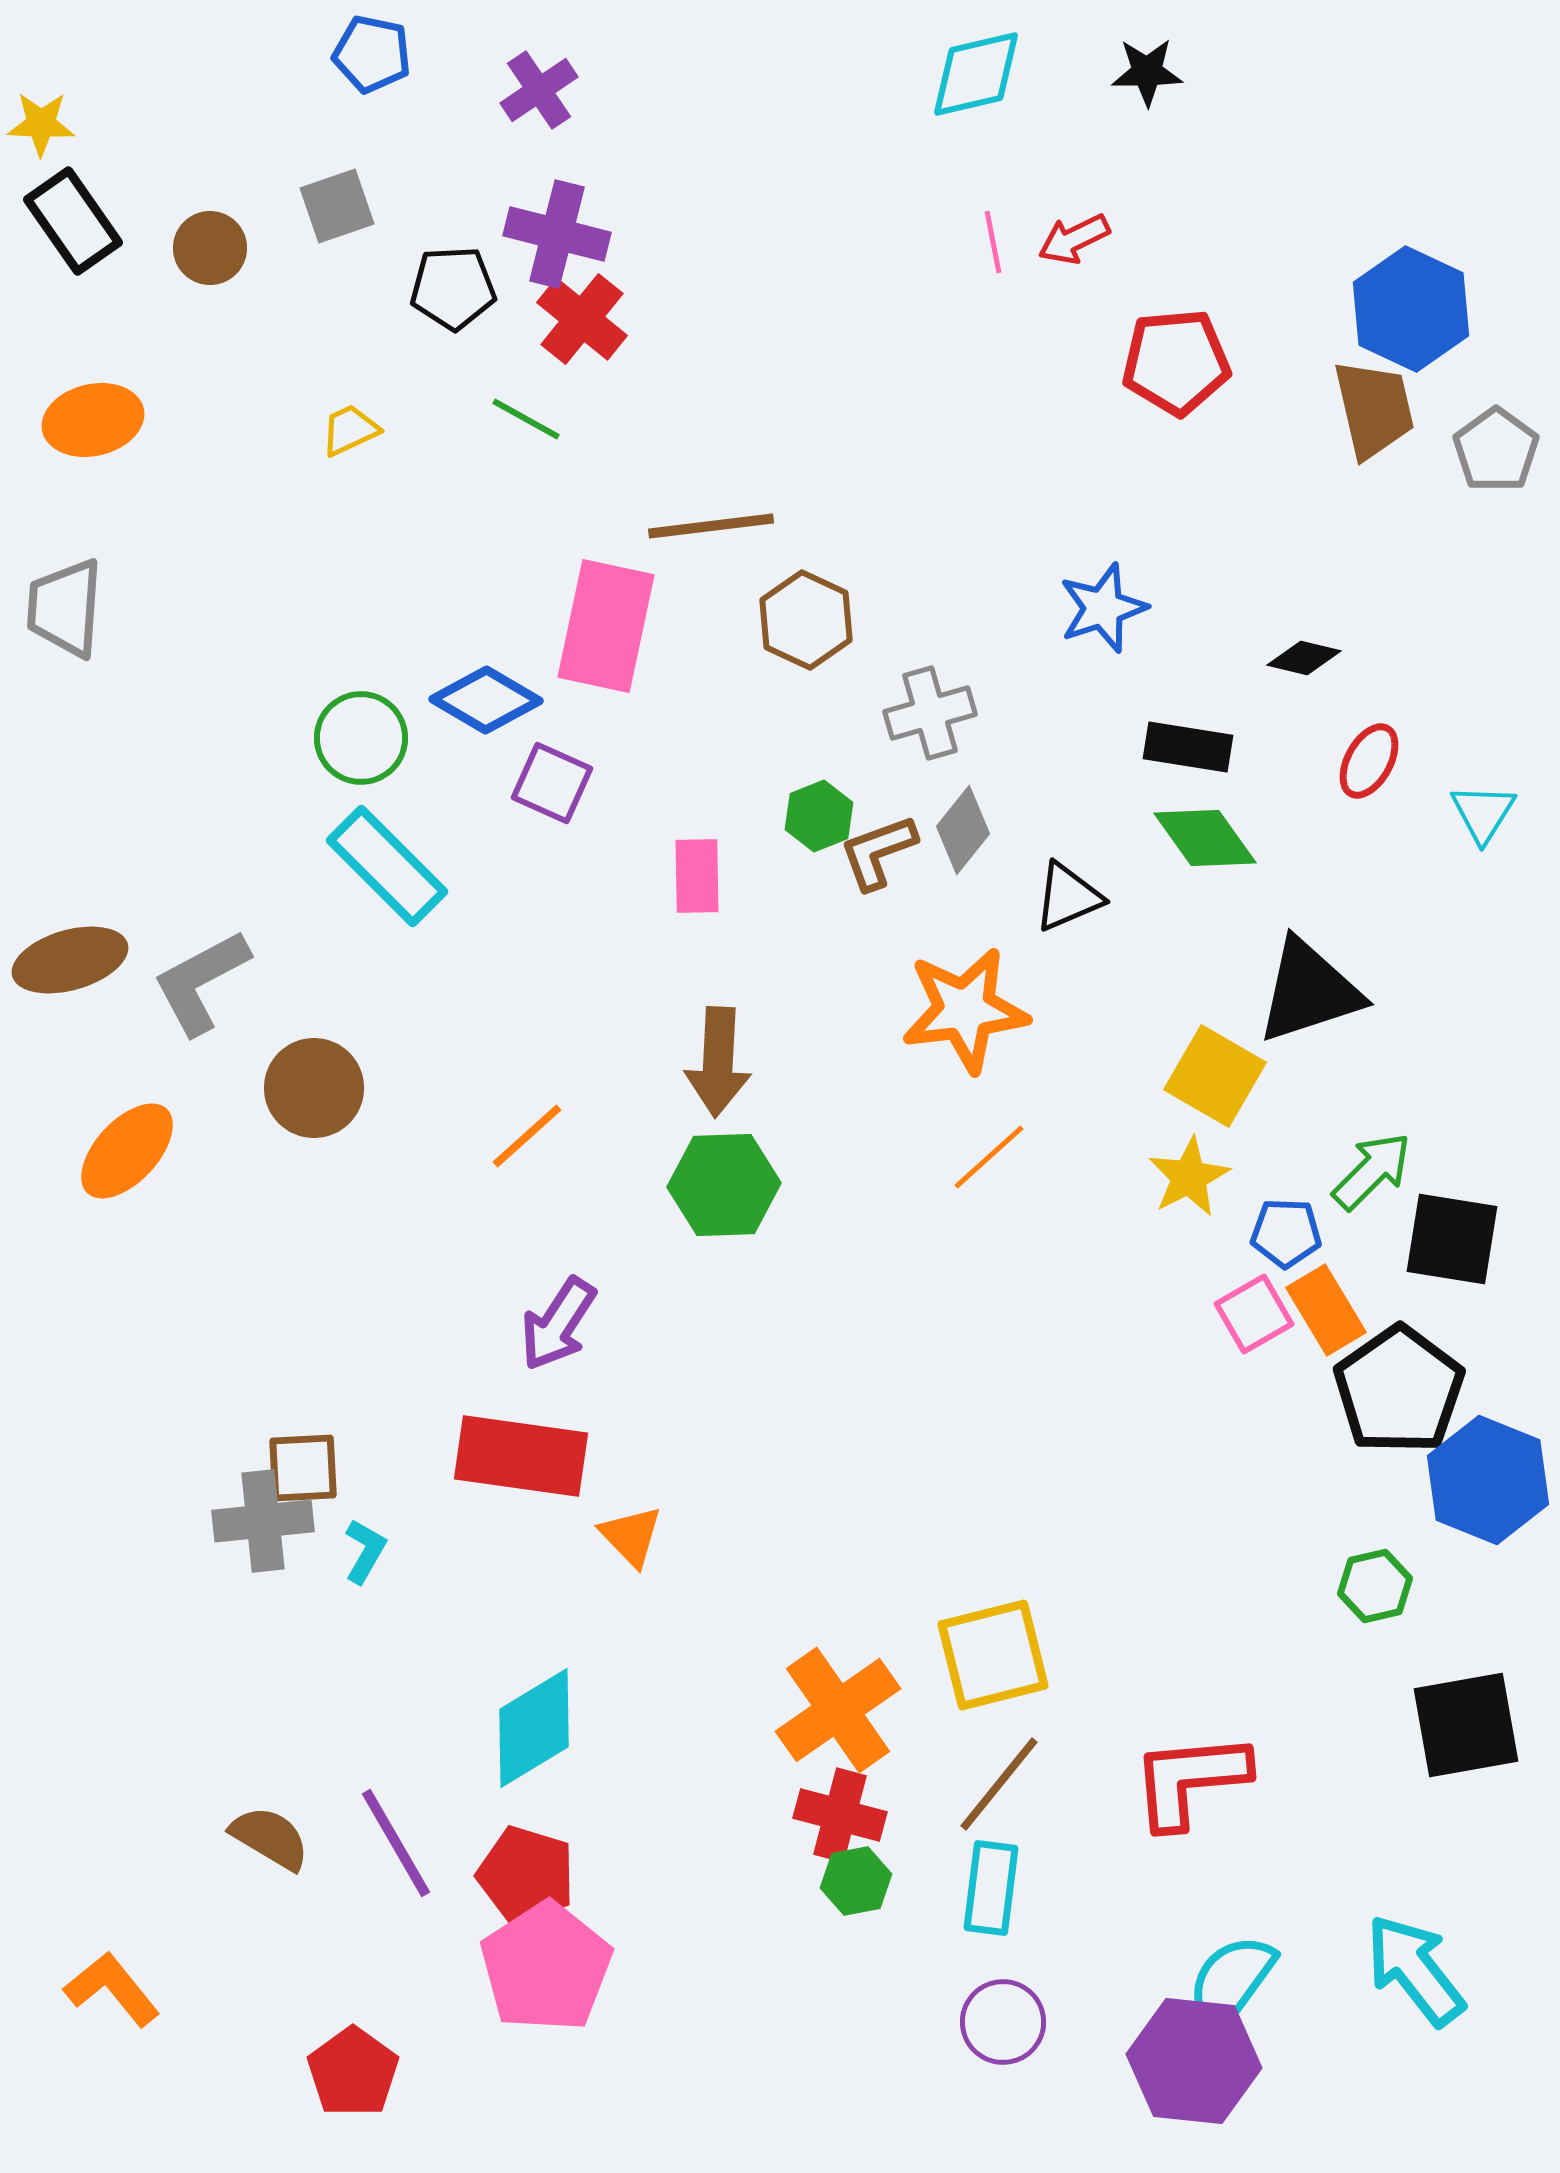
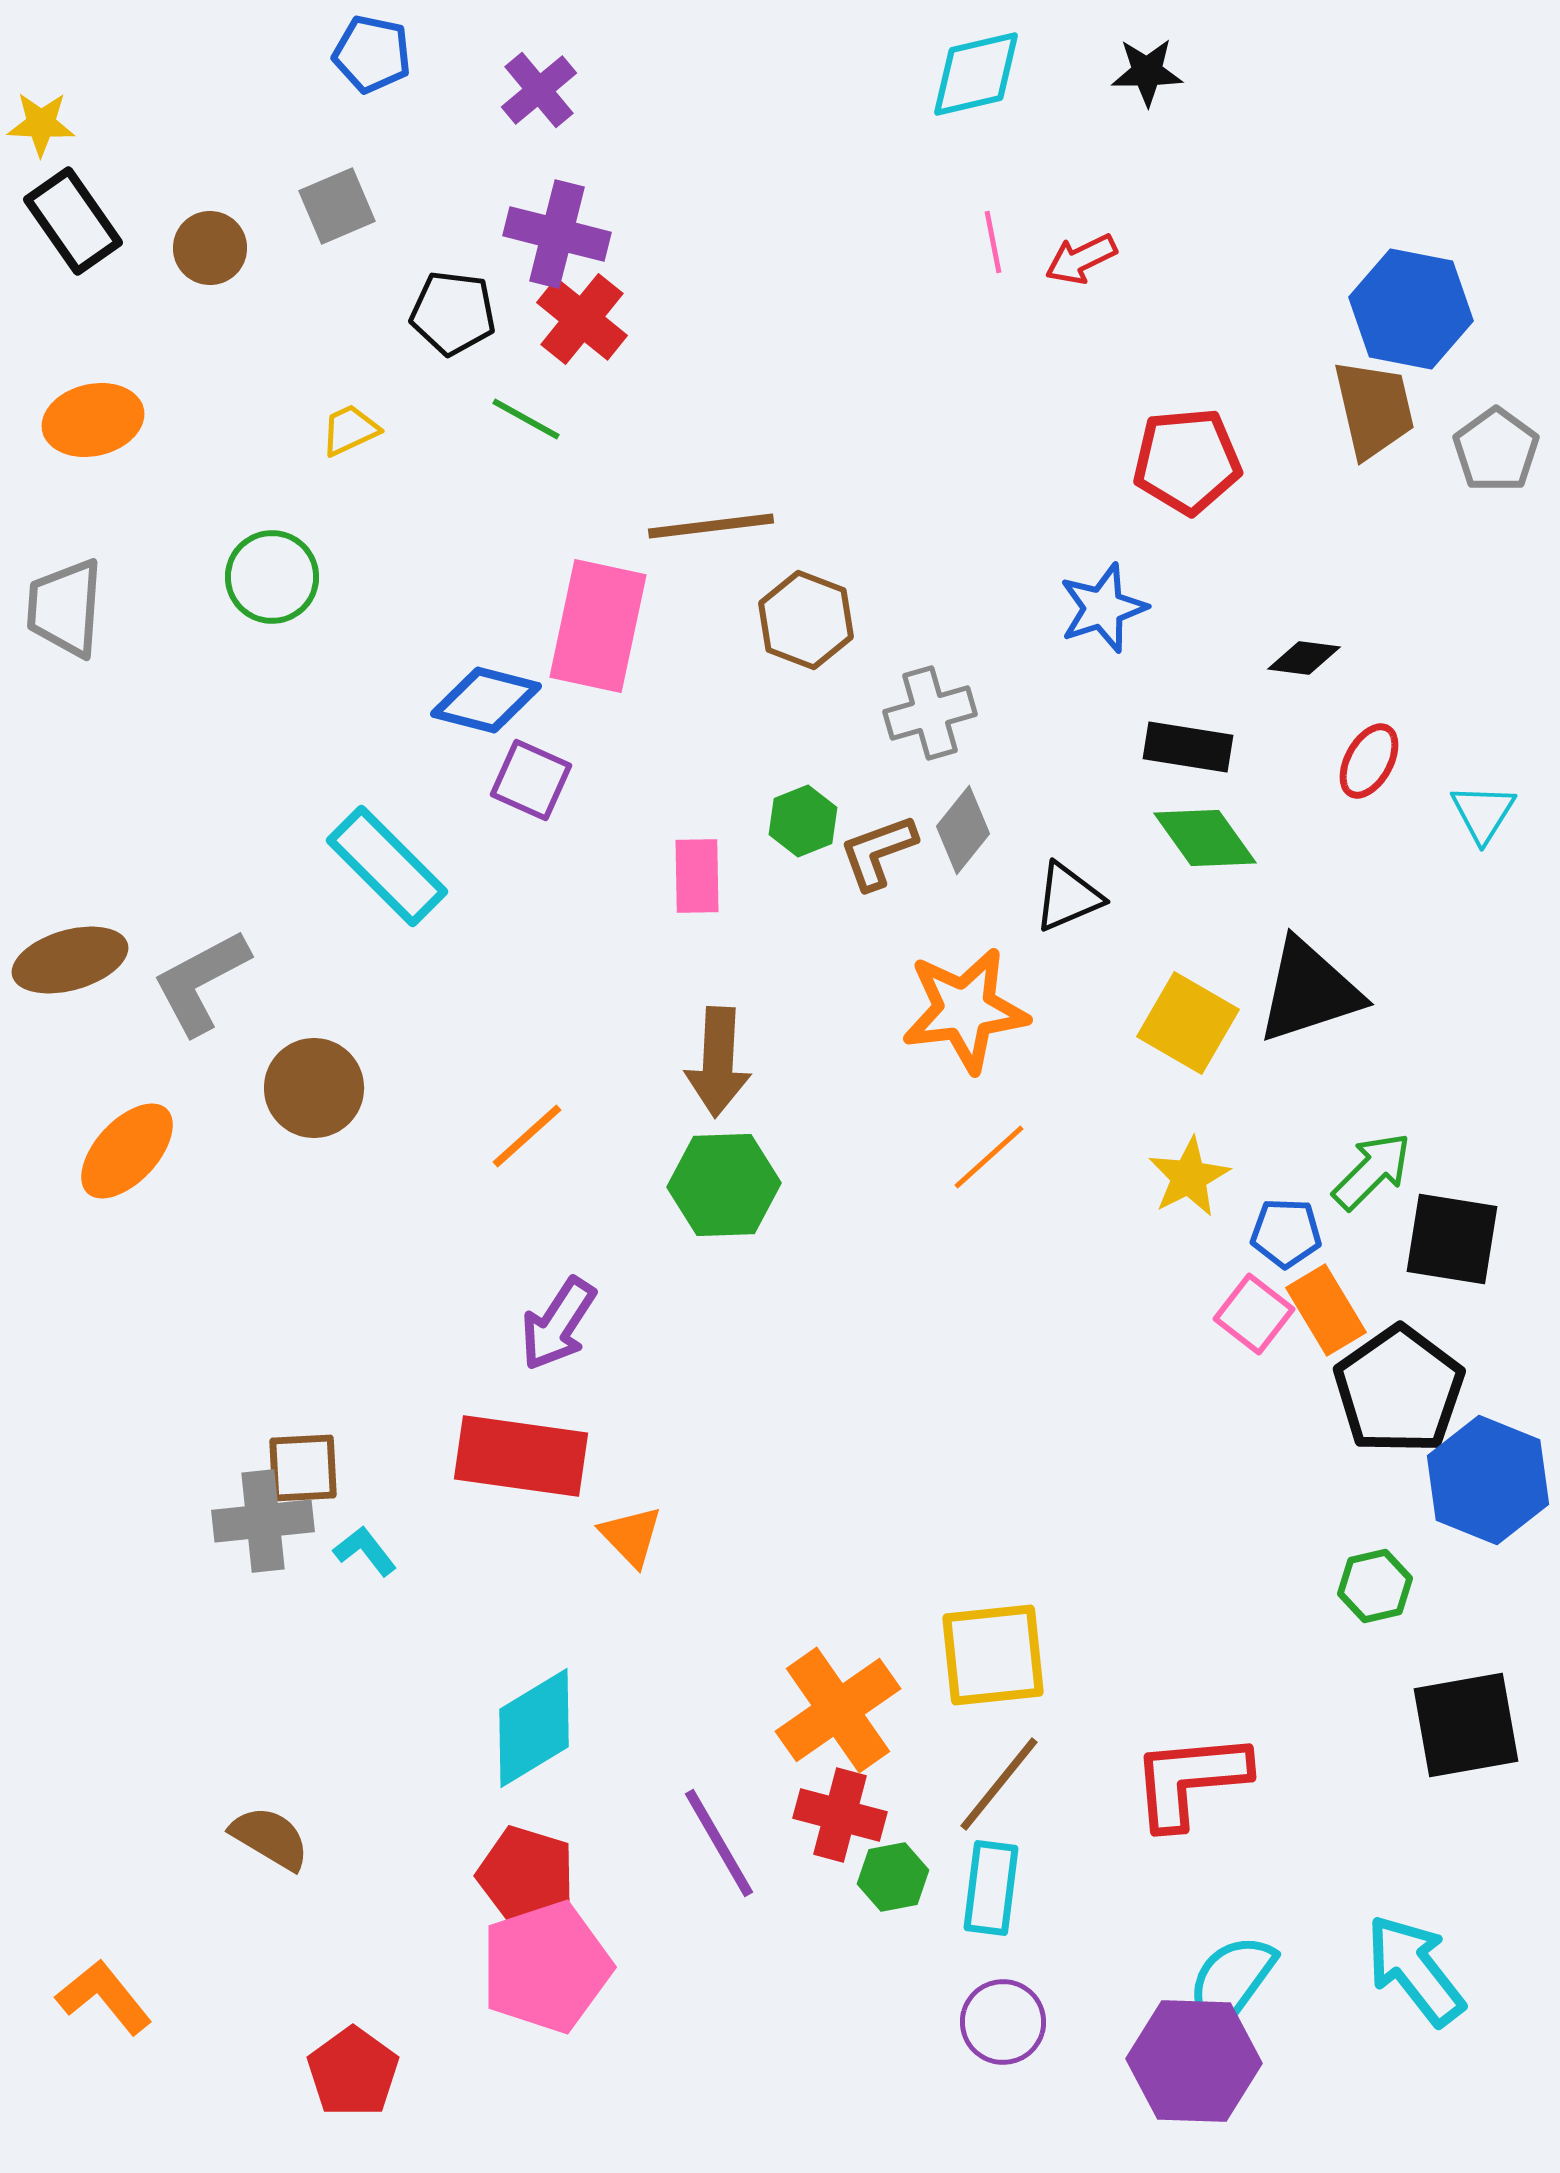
purple cross at (539, 90): rotated 6 degrees counterclockwise
gray square at (337, 206): rotated 4 degrees counterclockwise
red arrow at (1074, 239): moved 7 px right, 20 px down
black pentagon at (453, 288): moved 25 px down; rotated 10 degrees clockwise
blue hexagon at (1411, 309): rotated 14 degrees counterclockwise
red pentagon at (1176, 362): moved 11 px right, 99 px down
brown hexagon at (806, 620): rotated 4 degrees counterclockwise
pink rectangle at (606, 626): moved 8 px left
black diamond at (1304, 658): rotated 6 degrees counterclockwise
blue diamond at (486, 700): rotated 16 degrees counterclockwise
green circle at (361, 738): moved 89 px left, 161 px up
purple square at (552, 783): moved 21 px left, 3 px up
green hexagon at (819, 816): moved 16 px left, 5 px down
yellow square at (1215, 1076): moved 27 px left, 53 px up
pink square at (1254, 1314): rotated 22 degrees counterclockwise
cyan L-shape at (365, 1551): rotated 68 degrees counterclockwise
yellow square at (993, 1655): rotated 8 degrees clockwise
purple line at (396, 1843): moved 323 px right
green hexagon at (856, 1881): moved 37 px right, 4 px up
pink pentagon at (546, 1967): rotated 15 degrees clockwise
orange L-shape at (112, 1989): moved 8 px left, 8 px down
purple hexagon at (1194, 2061): rotated 4 degrees counterclockwise
